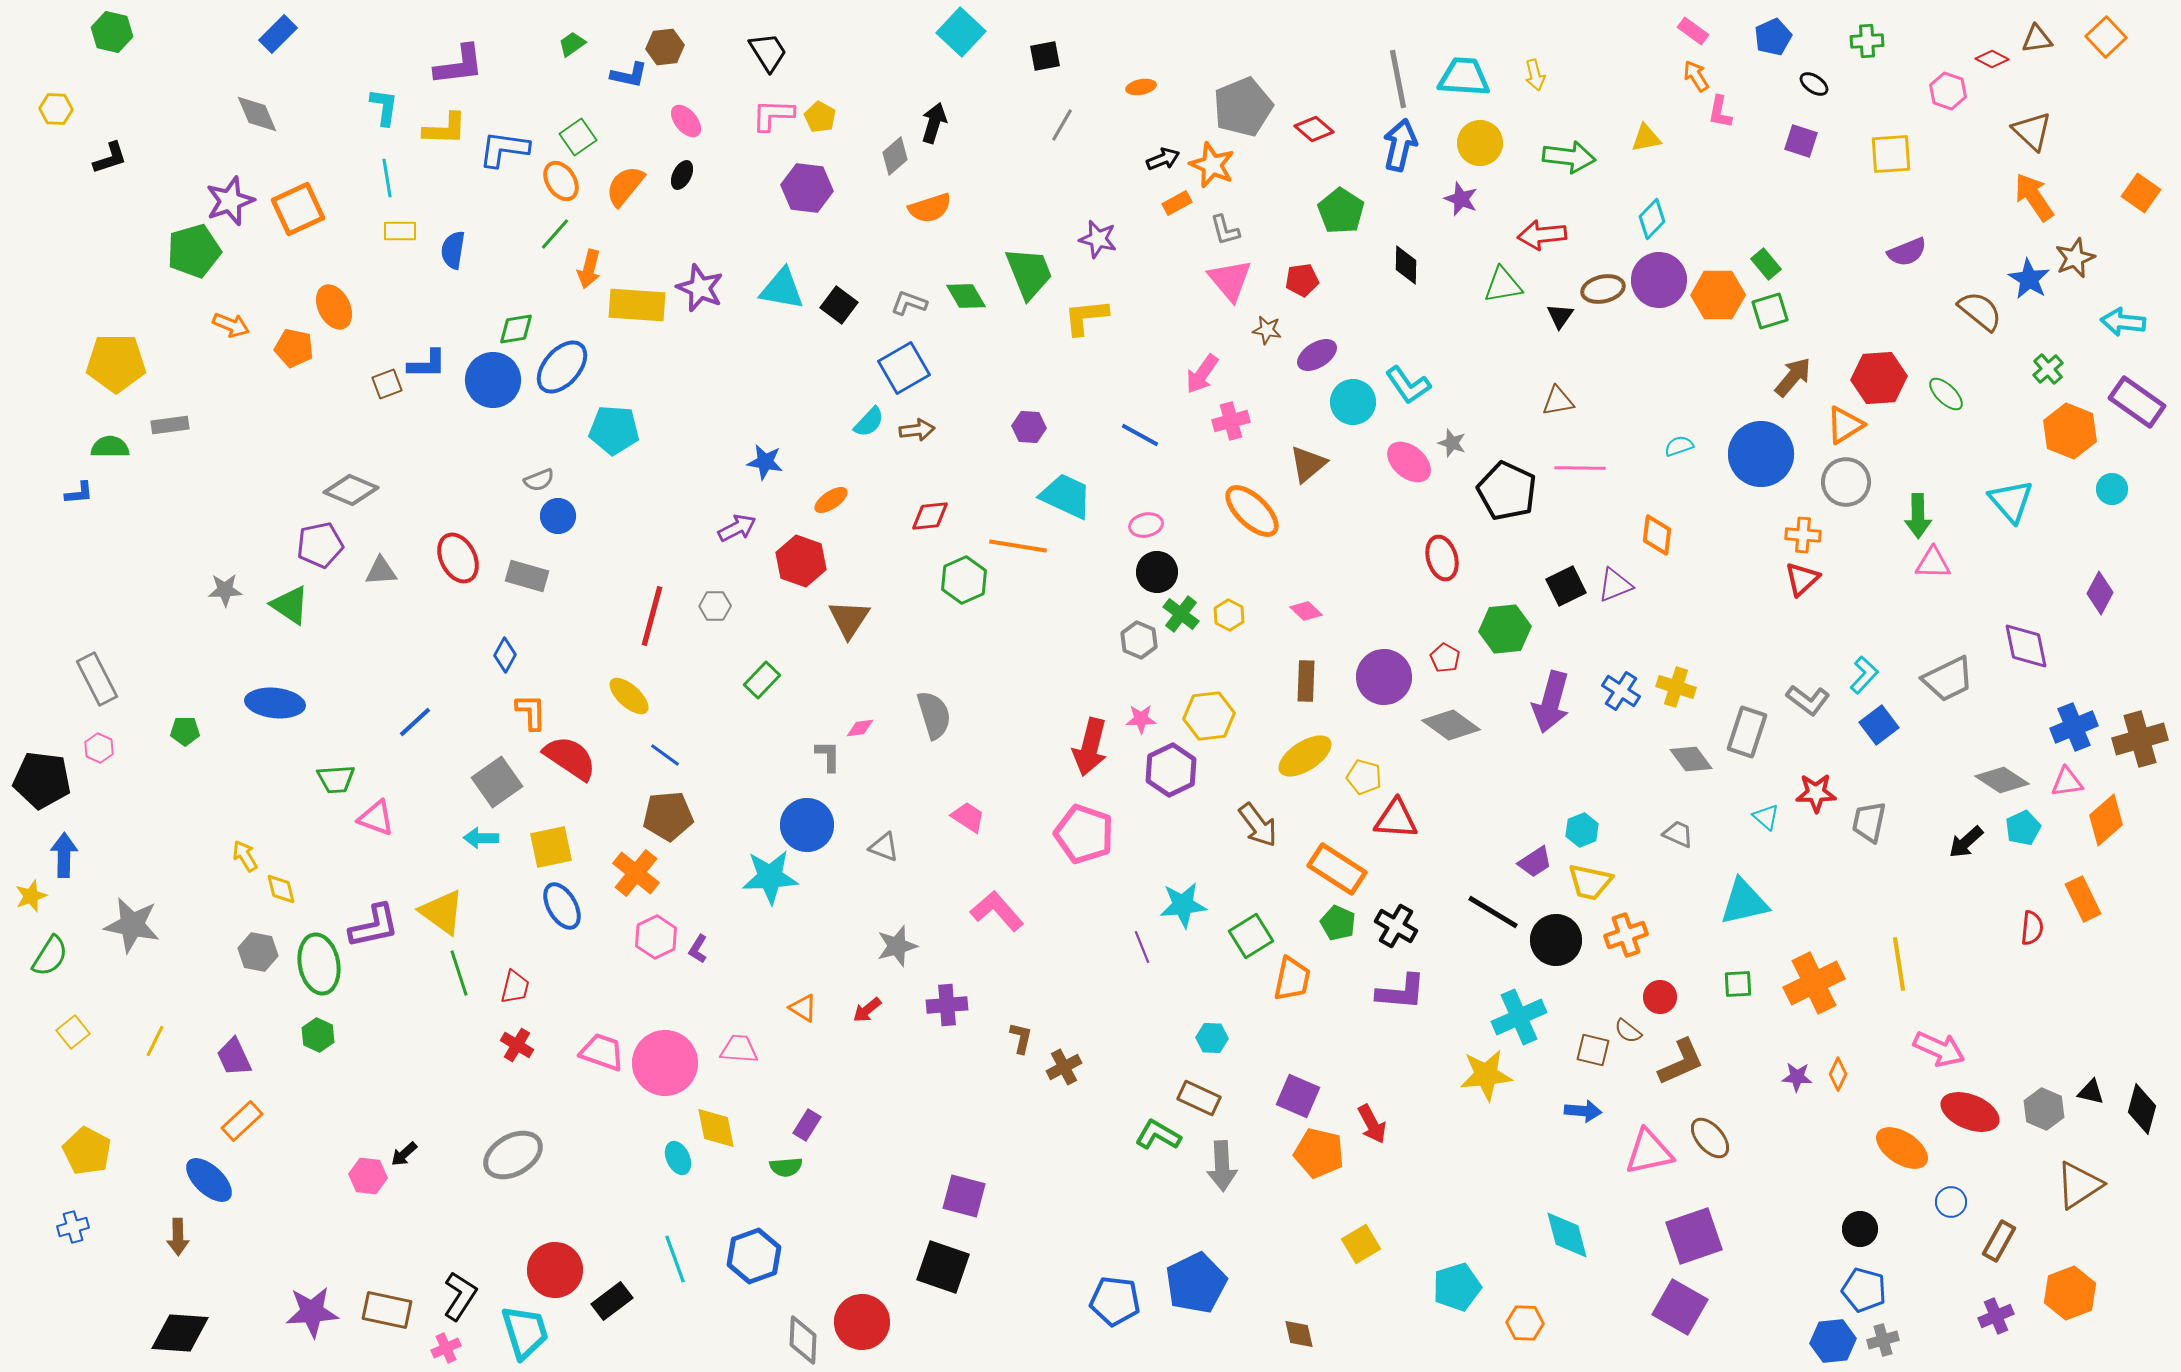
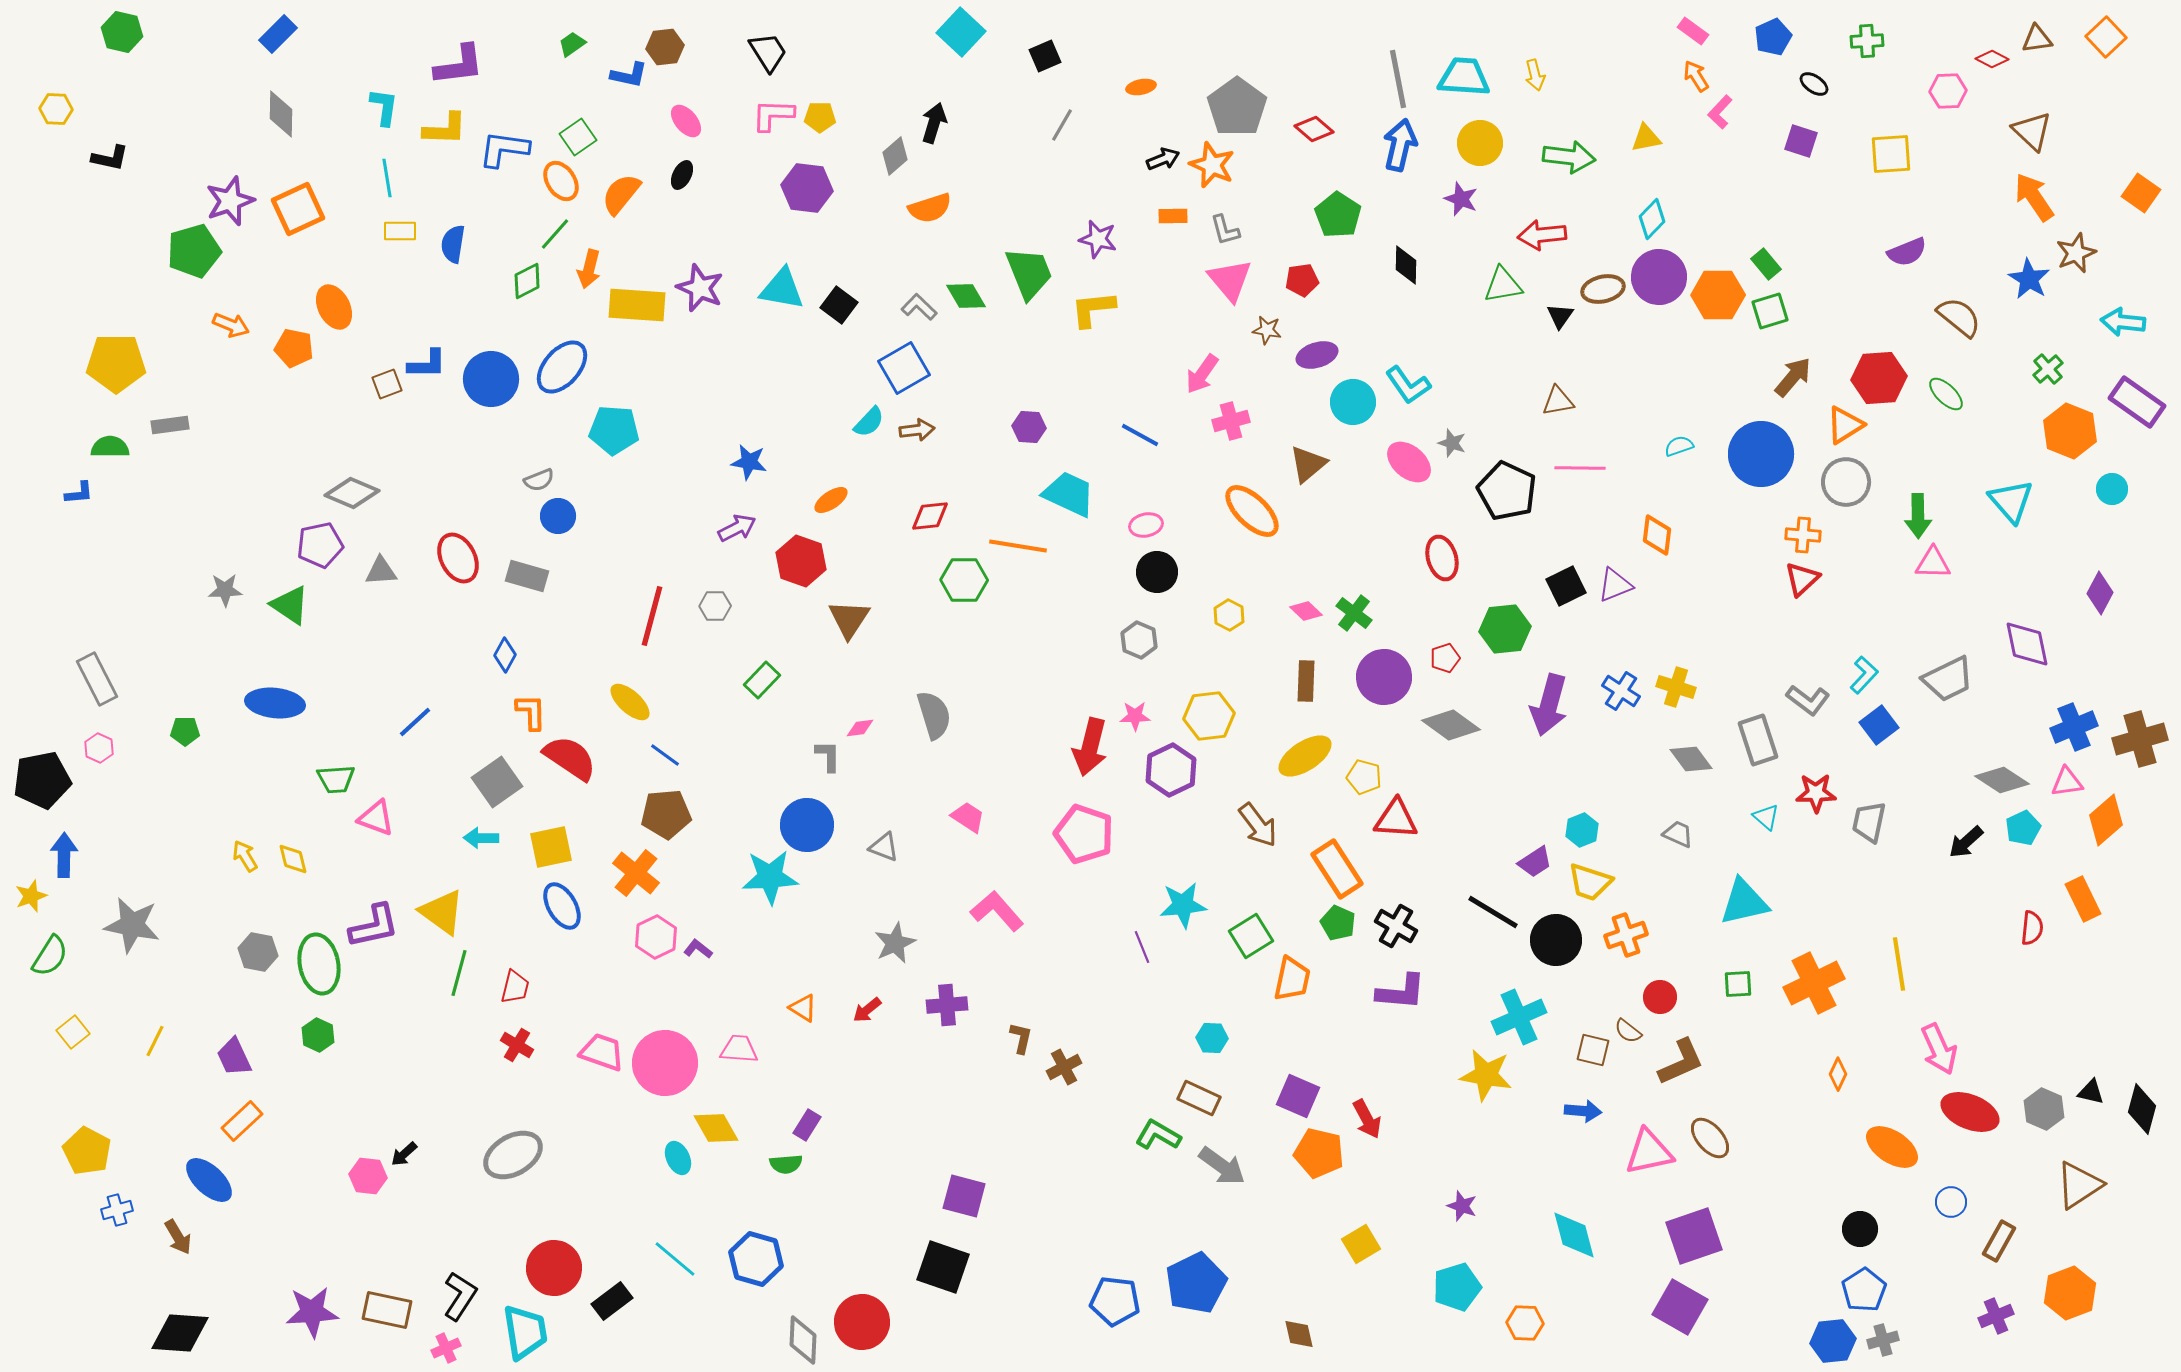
green hexagon at (112, 32): moved 10 px right
black square at (1045, 56): rotated 12 degrees counterclockwise
pink hexagon at (1948, 91): rotated 21 degrees counterclockwise
gray pentagon at (1243, 107): moved 6 px left; rotated 14 degrees counterclockwise
pink L-shape at (1720, 112): rotated 32 degrees clockwise
gray diamond at (257, 114): moved 24 px right; rotated 24 degrees clockwise
yellow pentagon at (820, 117): rotated 28 degrees counterclockwise
black L-shape at (110, 158): rotated 30 degrees clockwise
orange semicircle at (625, 186): moved 4 px left, 8 px down
orange rectangle at (1177, 203): moved 4 px left, 13 px down; rotated 28 degrees clockwise
green pentagon at (1341, 211): moved 3 px left, 4 px down
blue semicircle at (453, 250): moved 6 px up
brown star at (2075, 258): moved 1 px right, 5 px up
purple circle at (1659, 280): moved 3 px up
gray L-shape at (909, 303): moved 10 px right, 4 px down; rotated 24 degrees clockwise
brown semicircle at (1980, 311): moved 21 px left, 6 px down
yellow L-shape at (1086, 317): moved 7 px right, 8 px up
green diamond at (516, 329): moved 11 px right, 48 px up; rotated 18 degrees counterclockwise
purple ellipse at (1317, 355): rotated 15 degrees clockwise
blue circle at (493, 380): moved 2 px left, 1 px up
blue star at (765, 462): moved 16 px left
gray diamond at (351, 490): moved 1 px right, 3 px down
cyan trapezoid at (1066, 496): moved 3 px right, 2 px up
green hexagon at (964, 580): rotated 24 degrees clockwise
green cross at (1181, 614): moved 173 px right, 1 px up
purple diamond at (2026, 646): moved 1 px right, 2 px up
red pentagon at (1445, 658): rotated 24 degrees clockwise
yellow ellipse at (629, 696): moved 1 px right, 6 px down
purple arrow at (1551, 702): moved 2 px left, 3 px down
pink star at (1141, 719): moved 6 px left, 3 px up
gray rectangle at (1747, 732): moved 11 px right, 8 px down; rotated 36 degrees counterclockwise
black pentagon at (42, 780): rotated 18 degrees counterclockwise
brown pentagon at (668, 816): moved 2 px left, 2 px up
orange rectangle at (1337, 869): rotated 24 degrees clockwise
yellow trapezoid at (1590, 882): rotated 6 degrees clockwise
yellow diamond at (281, 889): moved 12 px right, 30 px up
gray star at (897, 946): moved 2 px left, 3 px up; rotated 9 degrees counterclockwise
purple L-shape at (698, 949): rotated 96 degrees clockwise
green line at (459, 973): rotated 33 degrees clockwise
pink arrow at (1939, 1049): rotated 42 degrees clockwise
yellow star at (1486, 1075): rotated 16 degrees clockwise
purple star at (1797, 1077): moved 335 px left, 129 px down; rotated 16 degrees clockwise
red arrow at (1372, 1124): moved 5 px left, 5 px up
yellow diamond at (716, 1128): rotated 18 degrees counterclockwise
orange ellipse at (1902, 1148): moved 10 px left, 1 px up
gray arrow at (1222, 1166): rotated 51 degrees counterclockwise
green semicircle at (786, 1167): moved 3 px up
blue cross at (73, 1227): moved 44 px right, 17 px up
cyan diamond at (1567, 1235): moved 7 px right
brown arrow at (178, 1237): rotated 30 degrees counterclockwise
blue hexagon at (754, 1256): moved 2 px right, 3 px down; rotated 24 degrees counterclockwise
cyan line at (675, 1259): rotated 30 degrees counterclockwise
red circle at (555, 1270): moved 1 px left, 2 px up
blue pentagon at (1864, 1290): rotated 24 degrees clockwise
cyan trapezoid at (525, 1332): rotated 8 degrees clockwise
